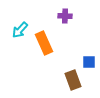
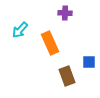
purple cross: moved 3 px up
orange rectangle: moved 6 px right
brown rectangle: moved 6 px left, 4 px up
